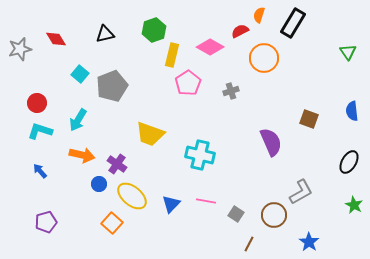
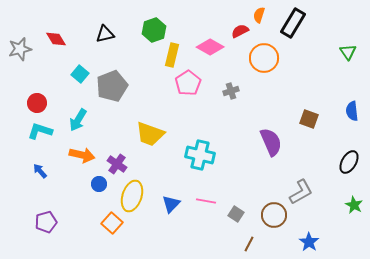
yellow ellipse: rotated 68 degrees clockwise
